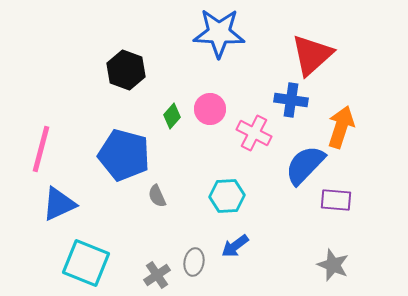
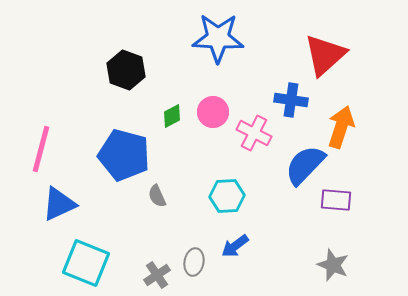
blue star: moved 1 px left, 5 px down
red triangle: moved 13 px right
pink circle: moved 3 px right, 3 px down
green diamond: rotated 20 degrees clockwise
